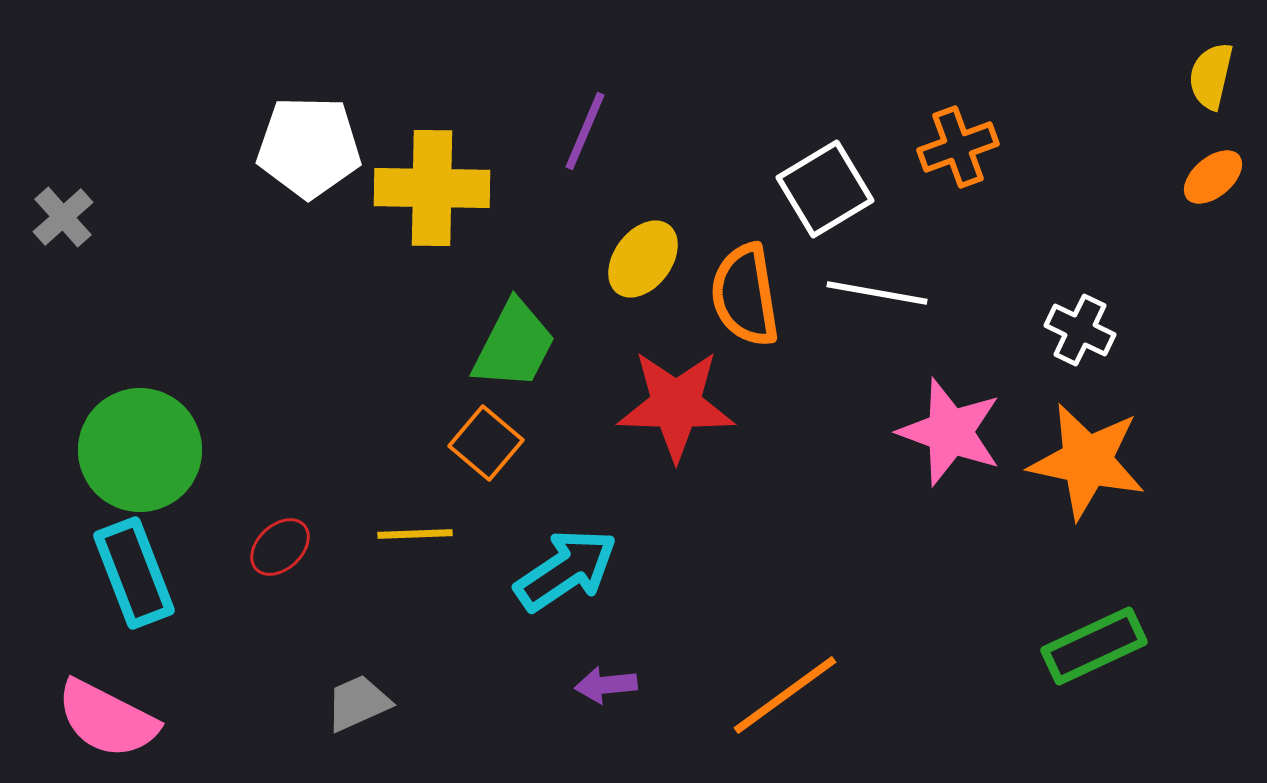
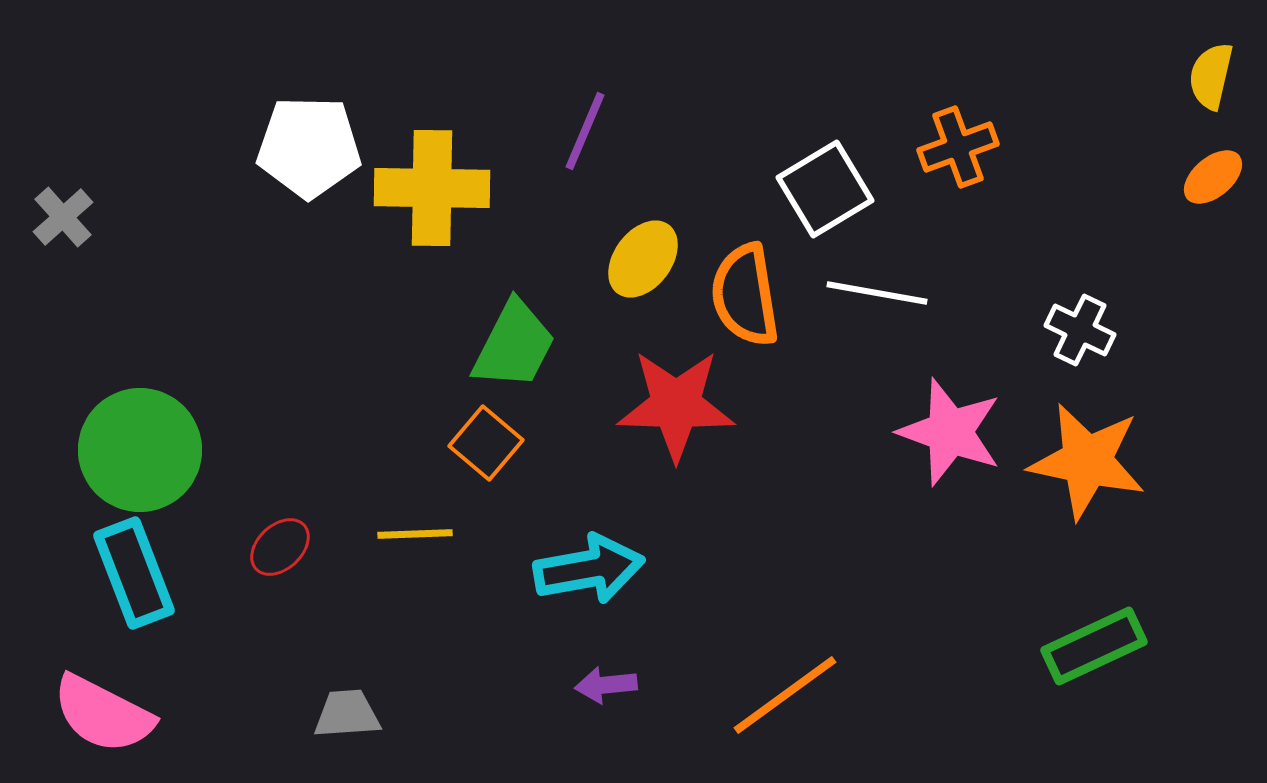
cyan arrow: moved 23 px right, 1 px up; rotated 24 degrees clockwise
gray trapezoid: moved 11 px left, 11 px down; rotated 20 degrees clockwise
pink semicircle: moved 4 px left, 5 px up
